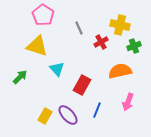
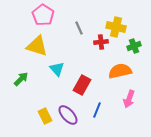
yellow cross: moved 4 px left, 2 px down
red cross: rotated 24 degrees clockwise
green arrow: moved 1 px right, 2 px down
pink arrow: moved 1 px right, 3 px up
yellow rectangle: rotated 56 degrees counterclockwise
